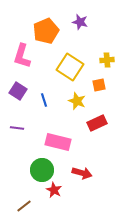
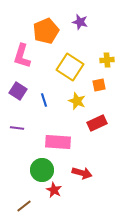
pink rectangle: rotated 10 degrees counterclockwise
